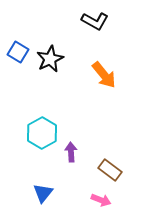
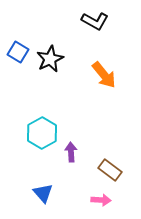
blue triangle: rotated 20 degrees counterclockwise
pink arrow: rotated 18 degrees counterclockwise
